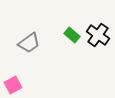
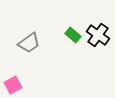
green rectangle: moved 1 px right
